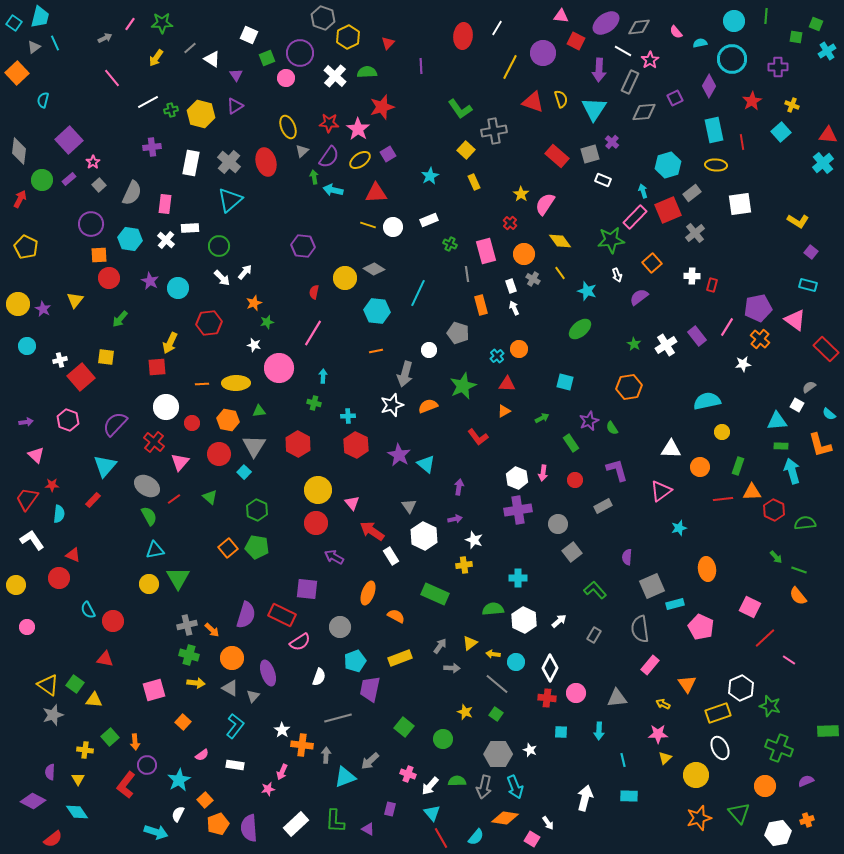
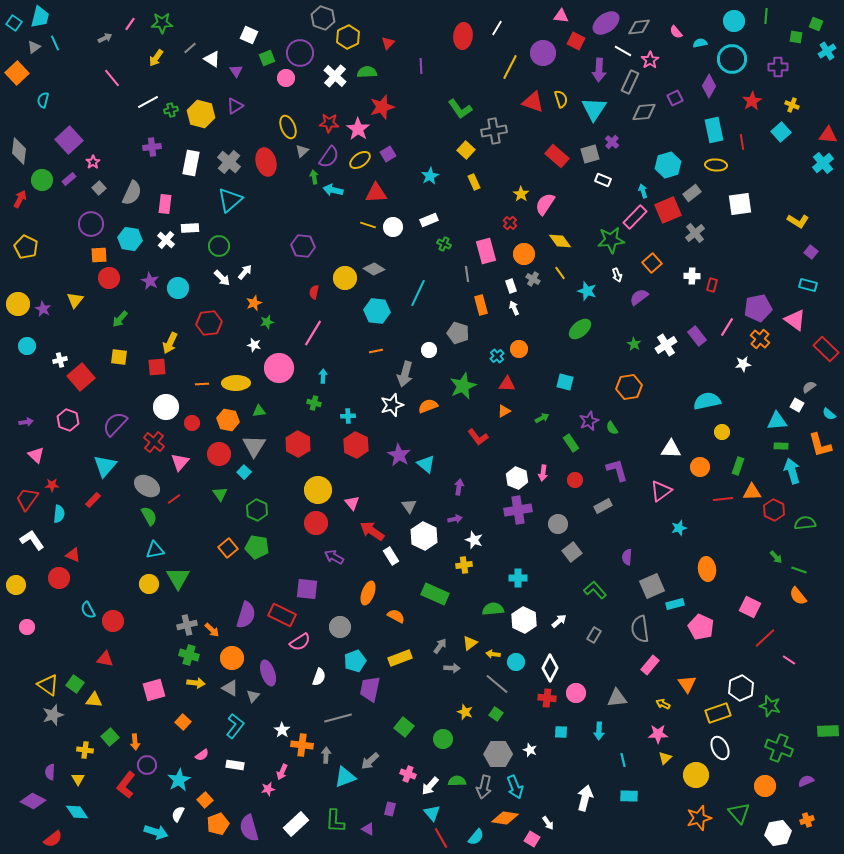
purple triangle at (236, 75): moved 4 px up
gray square at (99, 185): moved 3 px down
green cross at (450, 244): moved 6 px left
yellow square at (106, 357): moved 13 px right
green triangle at (210, 497): moved 10 px right, 3 px up; rotated 14 degrees clockwise
purple semicircle at (249, 828): rotated 12 degrees counterclockwise
